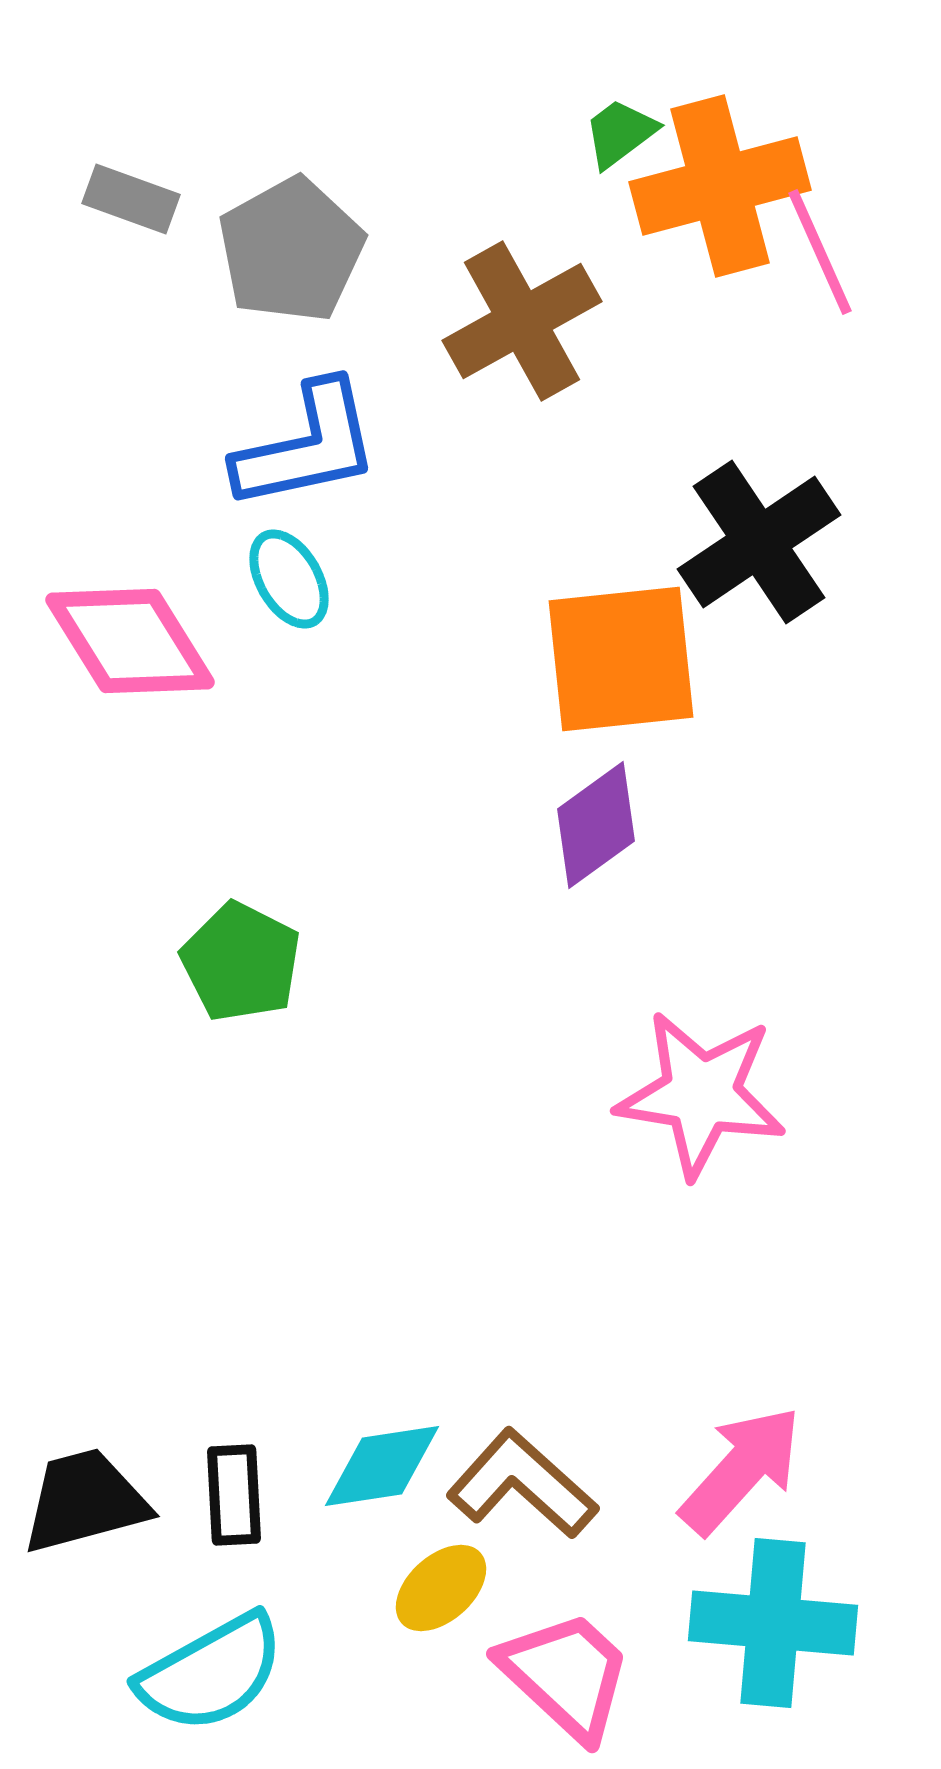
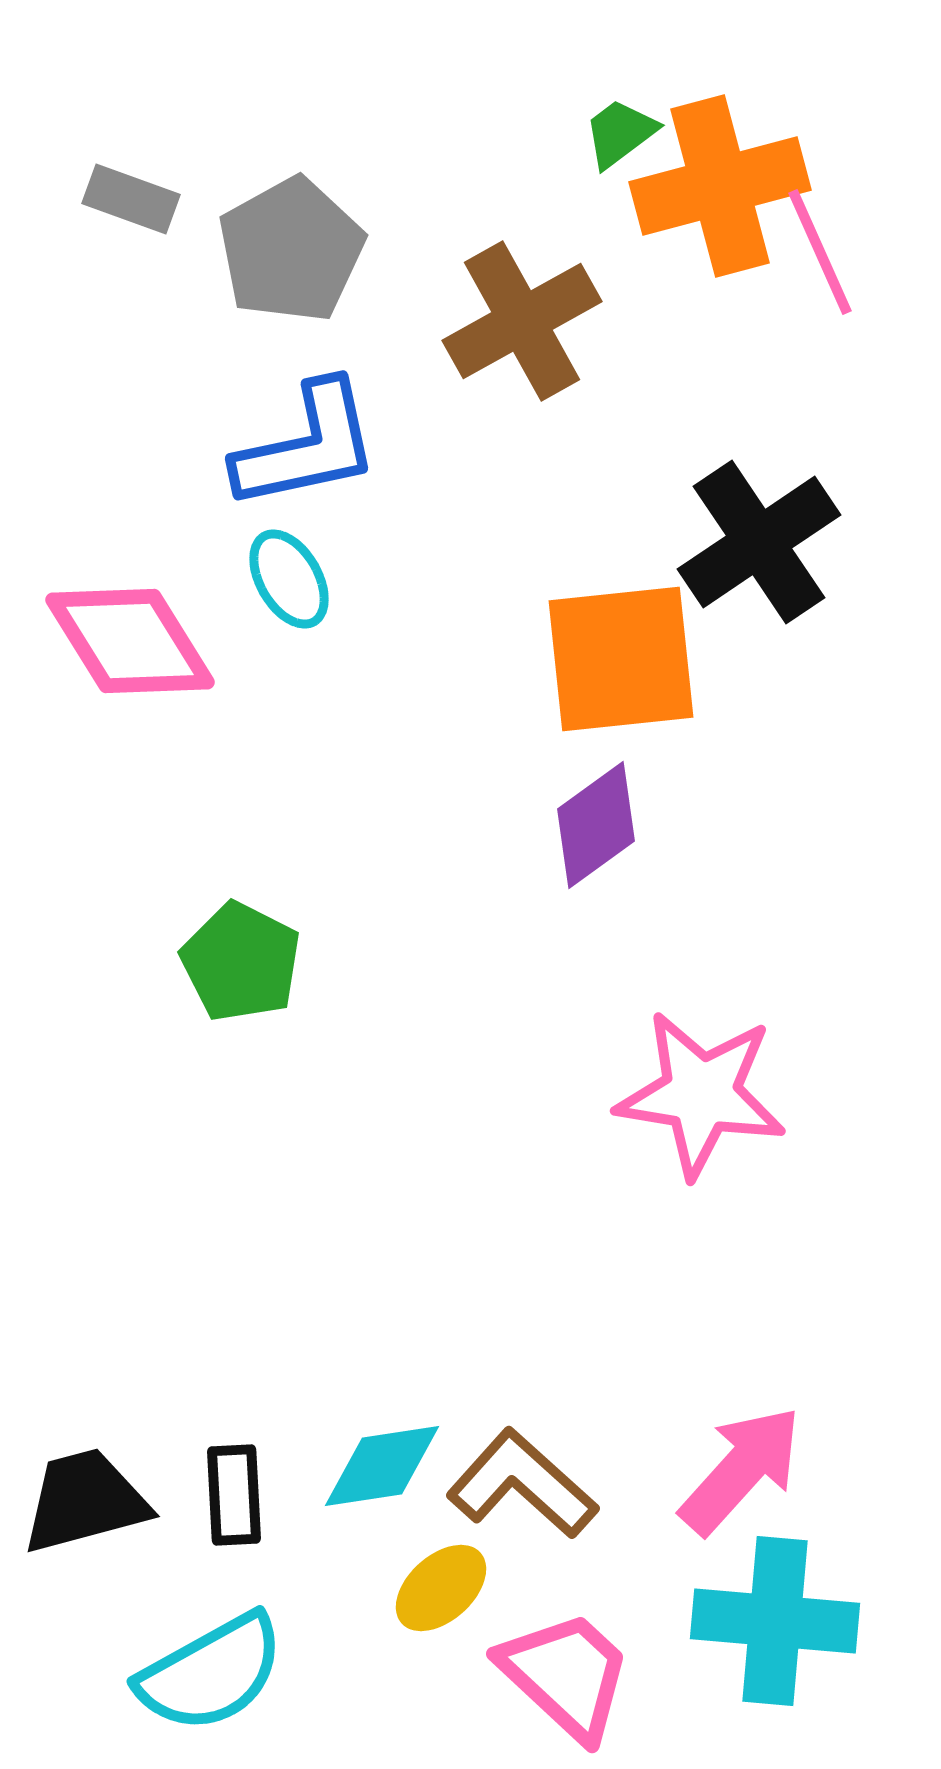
cyan cross: moved 2 px right, 2 px up
